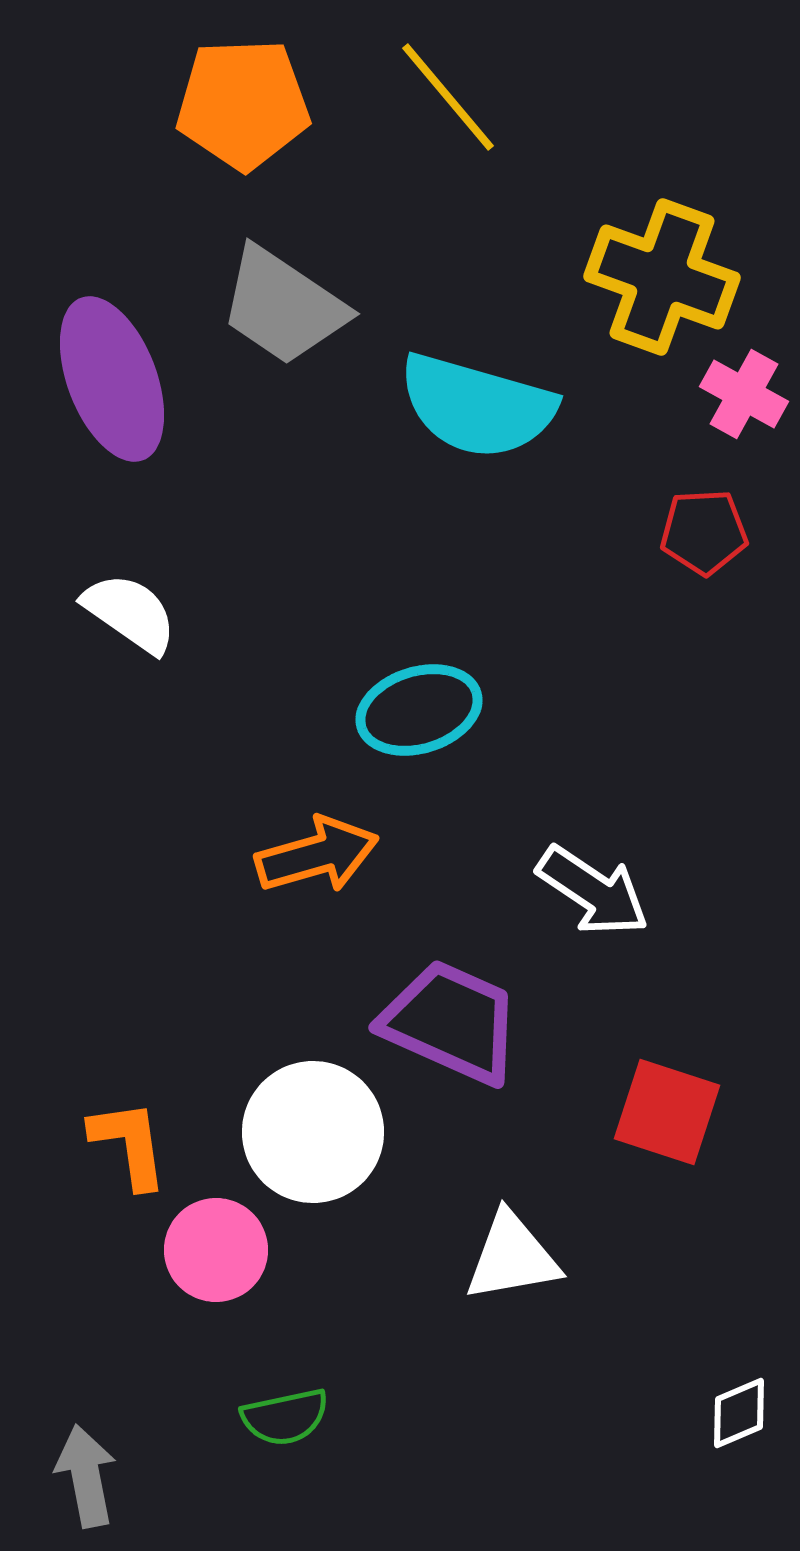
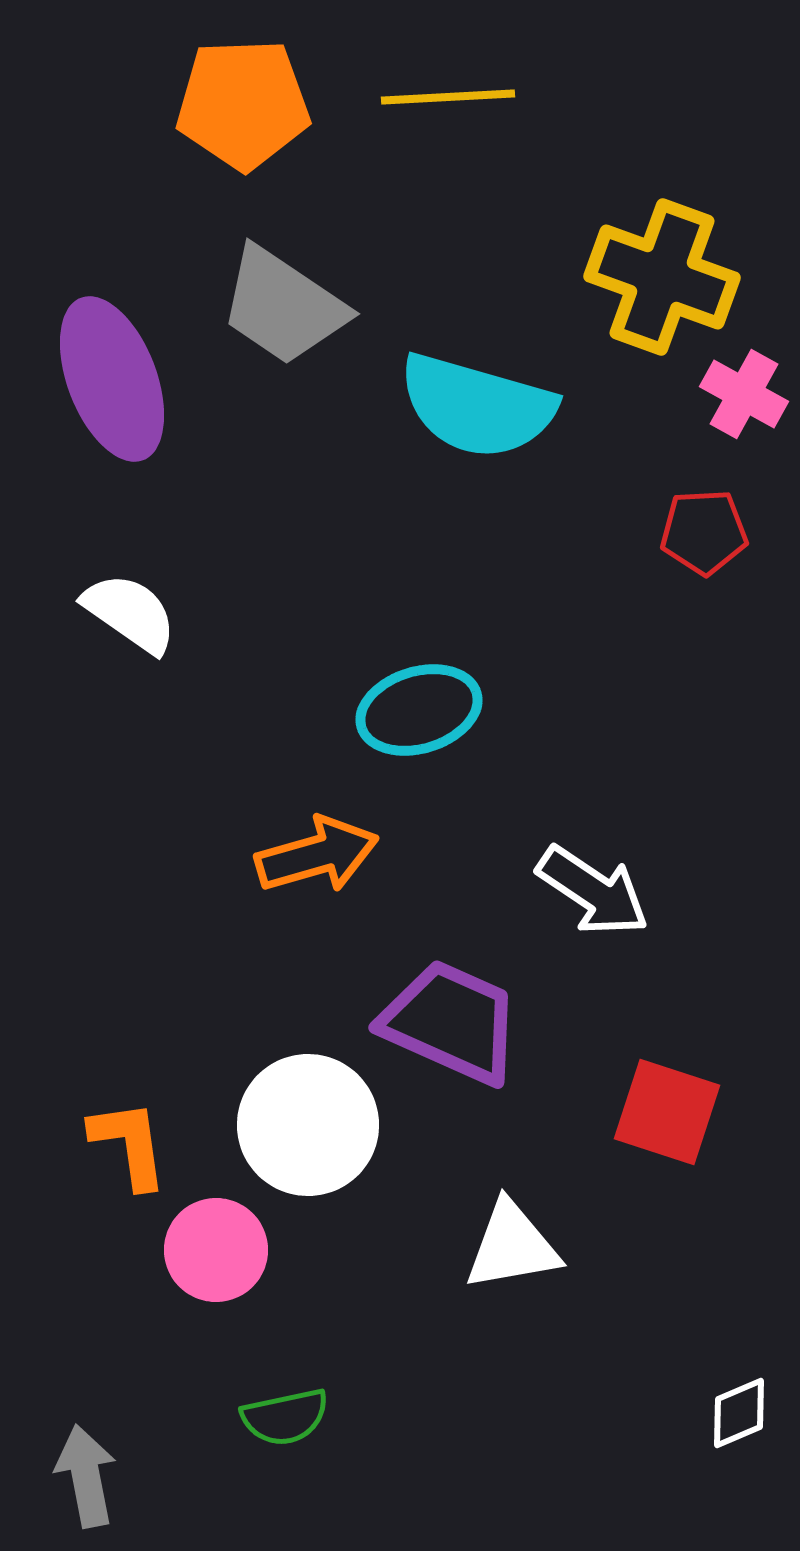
yellow line: rotated 53 degrees counterclockwise
white circle: moved 5 px left, 7 px up
white triangle: moved 11 px up
